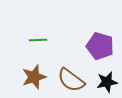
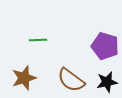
purple pentagon: moved 5 px right
brown star: moved 10 px left, 1 px down
